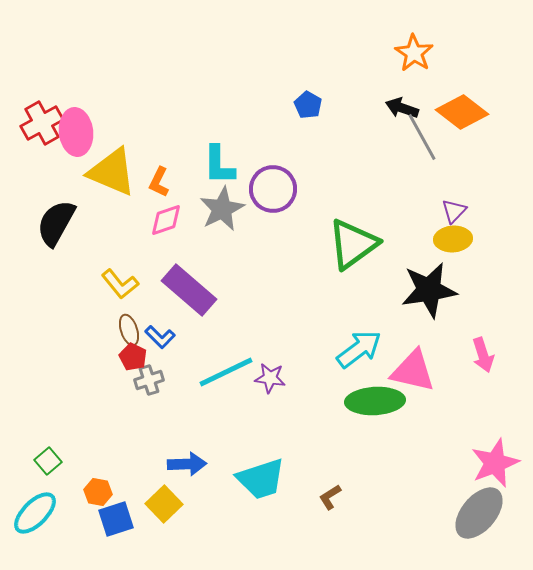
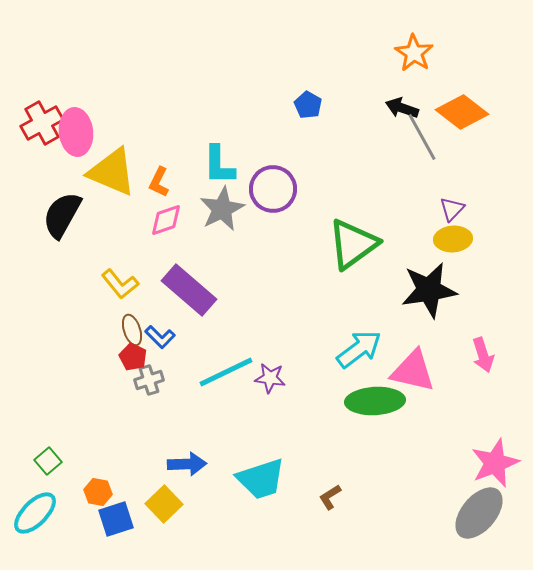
purple triangle: moved 2 px left, 2 px up
black semicircle: moved 6 px right, 8 px up
brown ellipse: moved 3 px right
